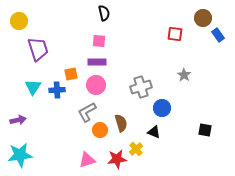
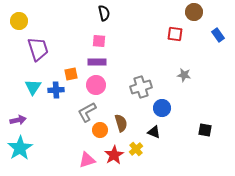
brown circle: moved 9 px left, 6 px up
gray star: rotated 24 degrees counterclockwise
blue cross: moved 1 px left
cyan star: moved 7 px up; rotated 25 degrees counterclockwise
red star: moved 3 px left, 4 px up; rotated 24 degrees counterclockwise
